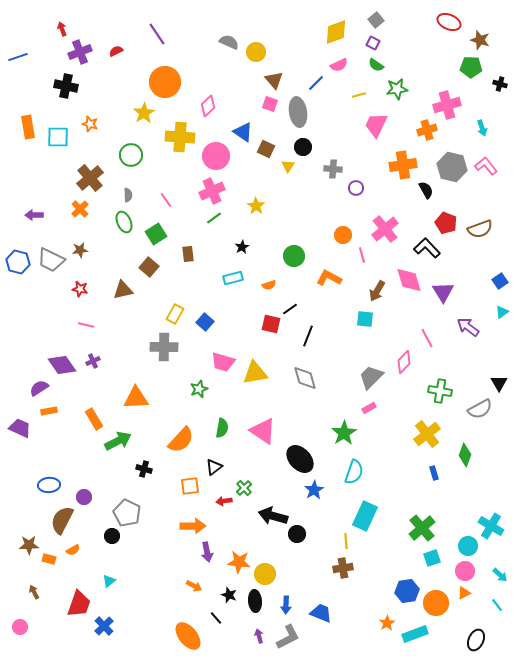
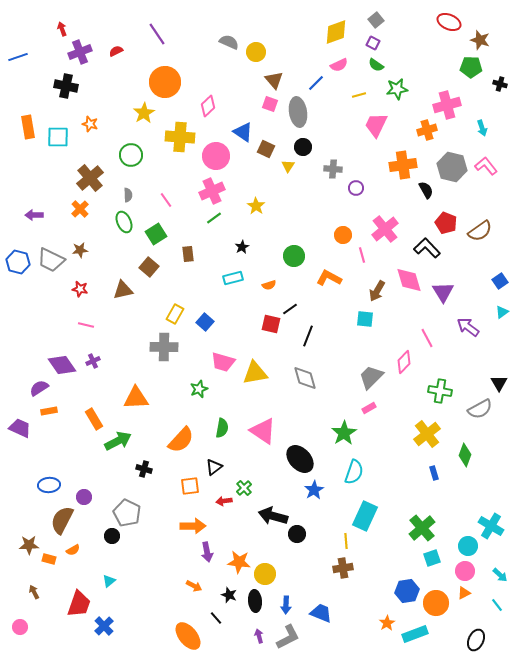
brown semicircle at (480, 229): moved 2 px down; rotated 15 degrees counterclockwise
